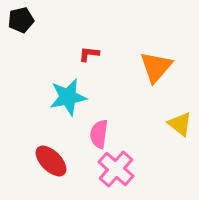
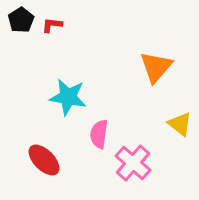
black pentagon: rotated 20 degrees counterclockwise
red L-shape: moved 37 px left, 29 px up
cyan star: rotated 21 degrees clockwise
red ellipse: moved 7 px left, 1 px up
pink cross: moved 17 px right, 6 px up
